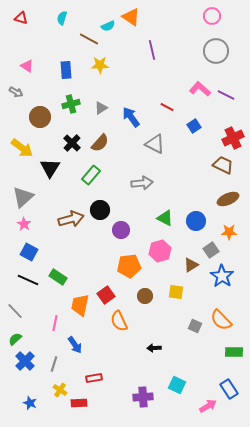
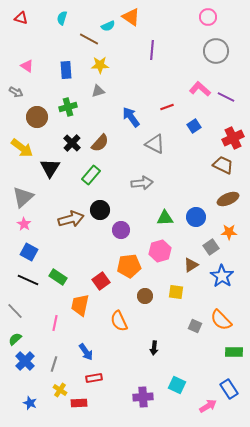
pink circle at (212, 16): moved 4 px left, 1 px down
purple line at (152, 50): rotated 18 degrees clockwise
purple line at (226, 95): moved 2 px down
green cross at (71, 104): moved 3 px left, 3 px down
red line at (167, 107): rotated 48 degrees counterclockwise
gray triangle at (101, 108): moved 3 px left, 17 px up; rotated 16 degrees clockwise
brown circle at (40, 117): moved 3 px left
green triangle at (165, 218): rotated 30 degrees counterclockwise
blue circle at (196, 221): moved 4 px up
gray square at (211, 250): moved 3 px up
red square at (106, 295): moved 5 px left, 14 px up
blue arrow at (75, 345): moved 11 px right, 7 px down
black arrow at (154, 348): rotated 80 degrees counterclockwise
